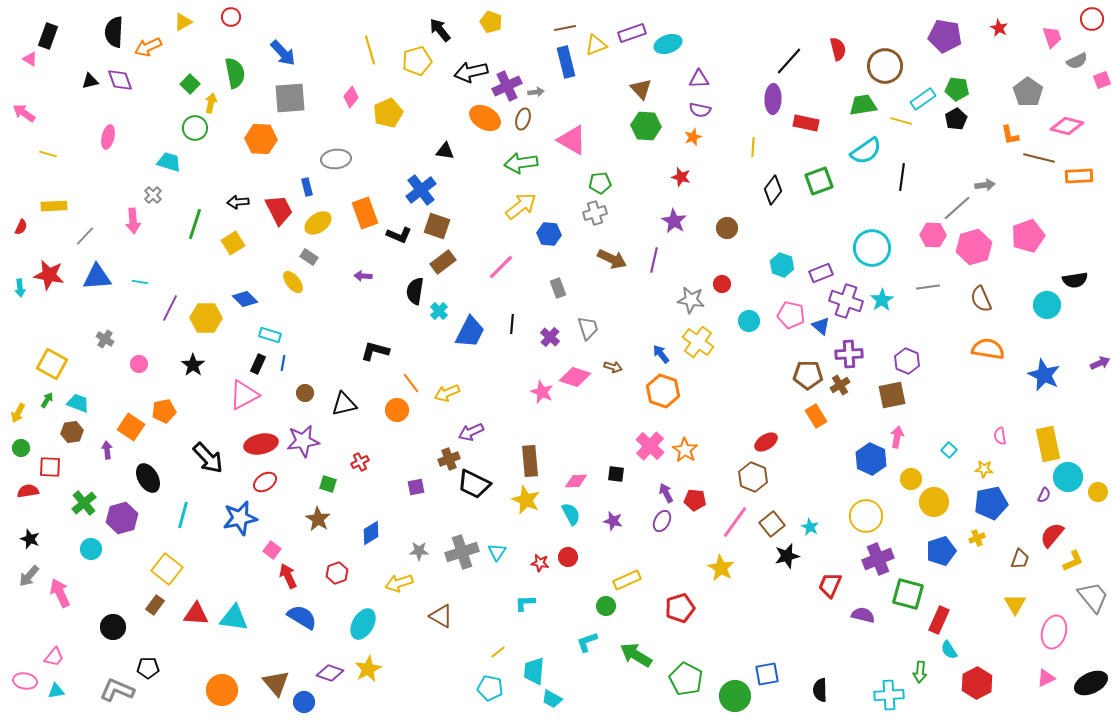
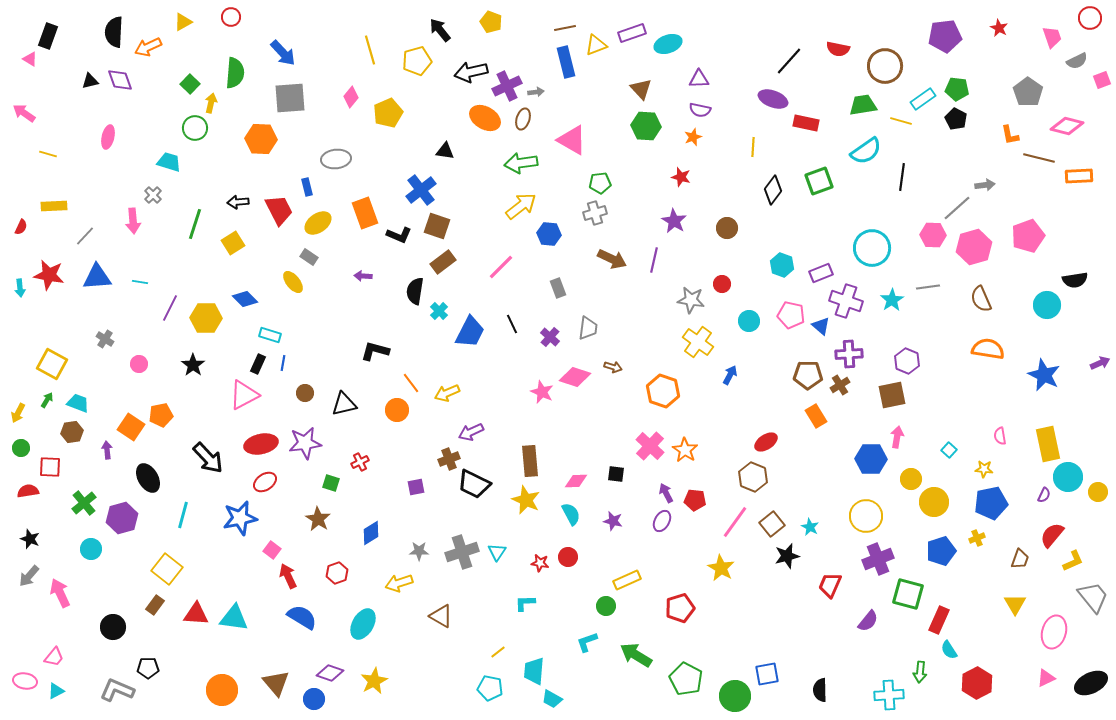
red circle at (1092, 19): moved 2 px left, 1 px up
purple pentagon at (945, 36): rotated 16 degrees counterclockwise
red semicircle at (838, 49): rotated 115 degrees clockwise
green semicircle at (235, 73): rotated 16 degrees clockwise
purple ellipse at (773, 99): rotated 72 degrees counterclockwise
black pentagon at (956, 119): rotated 15 degrees counterclockwise
cyan star at (882, 300): moved 10 px right
black line at (512, 324): rotated 30 degrees counterclockwise
gray trapezoid at (588, 328): rotated 25 degrees clockwise
blue arrow at (661, 354): moved 69 px right, 21 px down; rotated 66 degrees clockwise
orange pentagon at (164, 411): moved 3 px left, 4 px down
purple star at (303, 441): moved 2 px right, 2 px down
blue hexagon at (871, 459): rotated 24 degrees counterclockwise
green square at (328, 484): moved 3 px right, 1 px up
purple semicircle at (863, 615): moved 5 px right, 6 px down; rotated 115 degrees clockwise
yellow star at (368, 669): moved 6 px right, 12 px down
cyan triangle at (56, 691): rotated 18 degrees counterclockwise
blue circle at (304, 702): moved 10 px right, 3 px up
